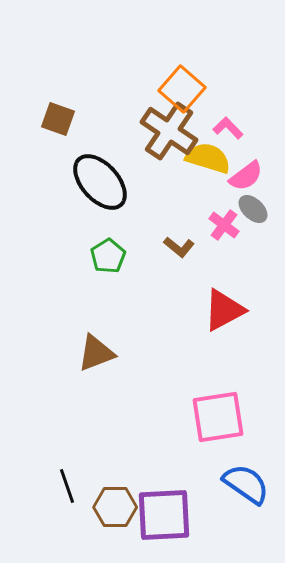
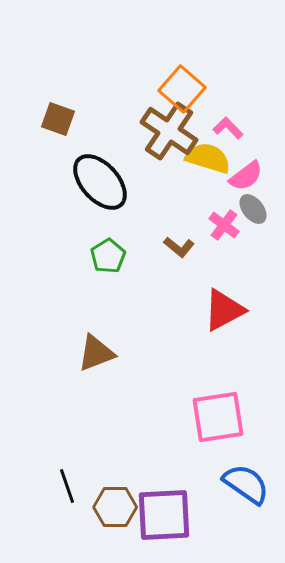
gray ellipse: rotated 8 degrees clockwise
